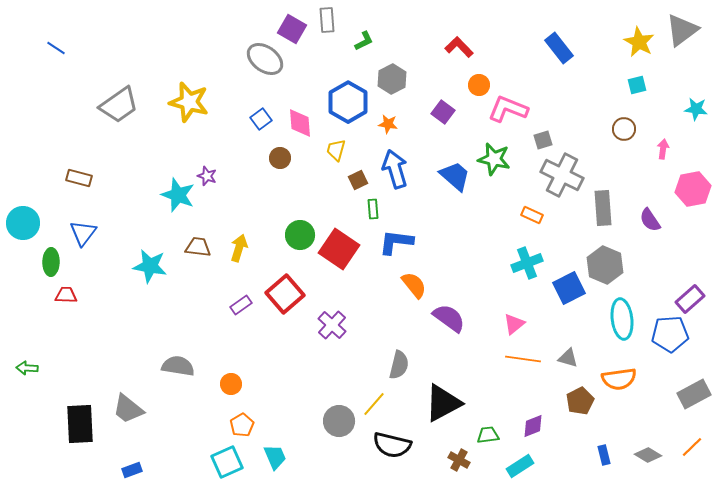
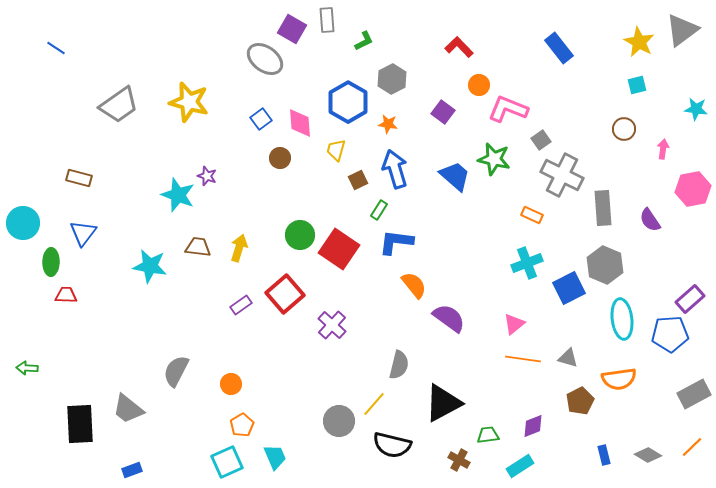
gray square at (543, 140): moved 2 px left; rotated 18 degrees counterclockwise
green rectangle at (373, 209): moved 6 px right, 1 px down; rotated 36 degrees clockwise
gray semicircle at (178, 366): moved 2 px left, 5 px down; rotated 72 degrees counterclockwise
